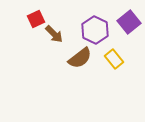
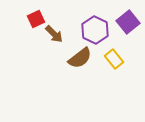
purple square: moved 1 px left
